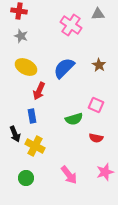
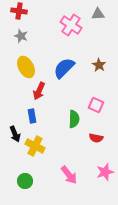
yellow ellipse: rotated 35 degrees clockwise
green semicircle: rotated 72 degrees counterclockwise
green circle: moved 1 px left, 3 px down
